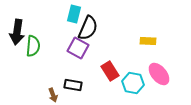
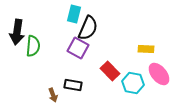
yellow rectangle: moved 2 px left, 8 px down
red rectangle: rotated 12 degrees counterclockwise
